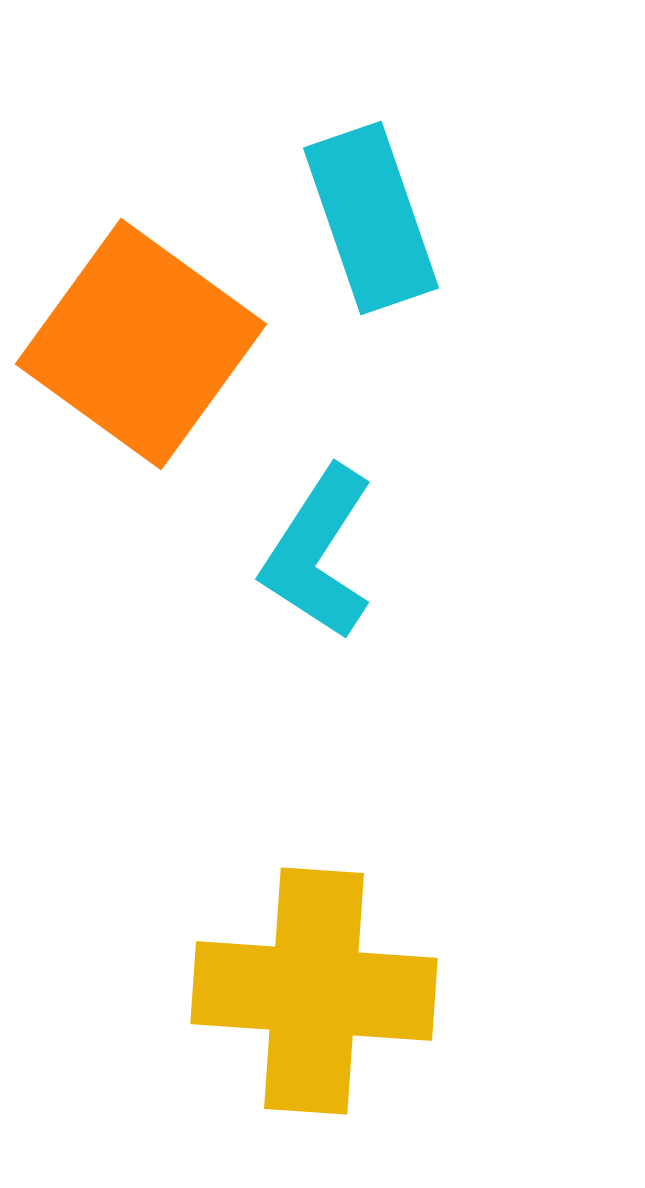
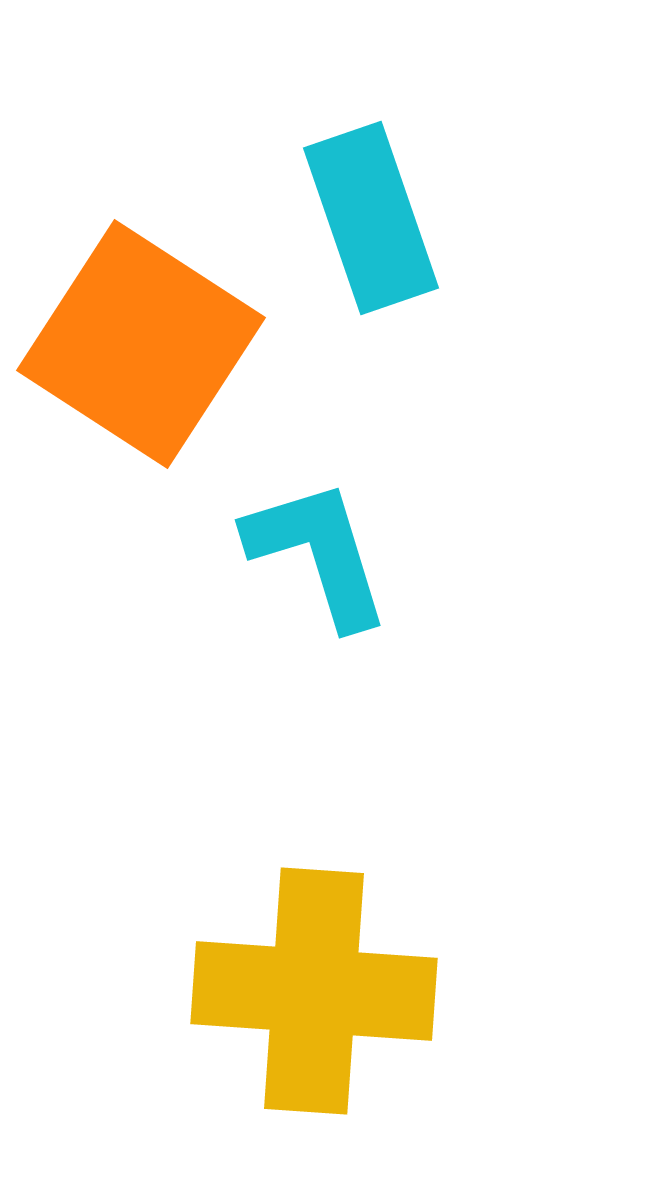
orange square: rotated 3 degrees counterclockwise
cyan L-shape: rotated 130 degrees clockwise
